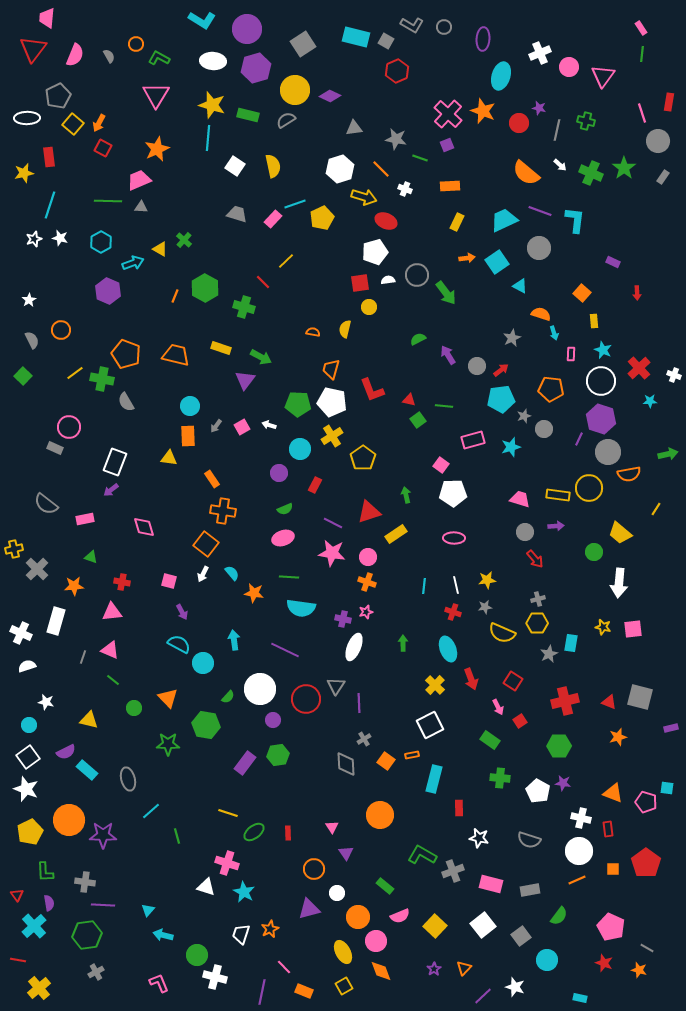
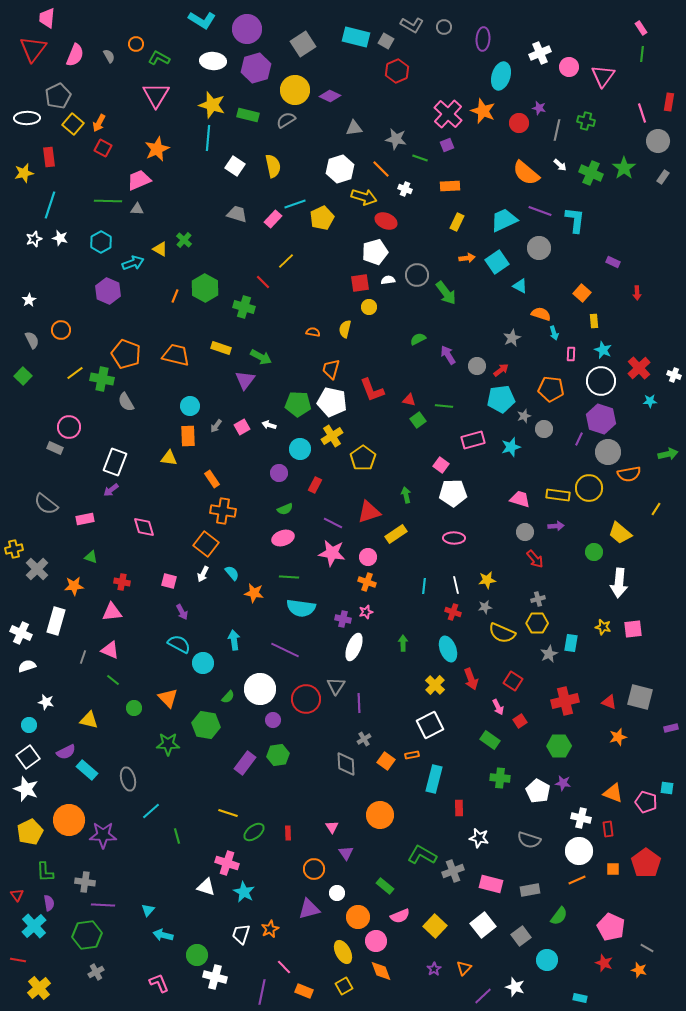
gray triangle at (141, 207): moved 4 px left, 2 px down
